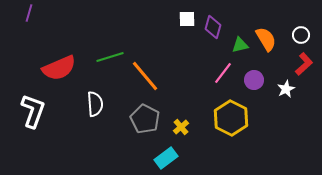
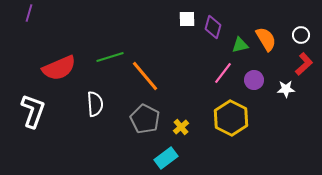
white star: rotated 24 degrees clockwise
